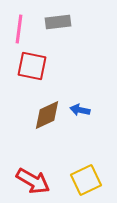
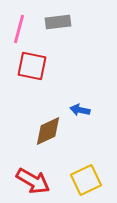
pink line: rotated 8 degrees clockwise
brown diamond: moved 1 px right, 16 px down
